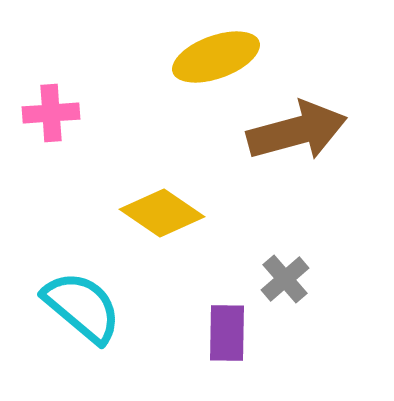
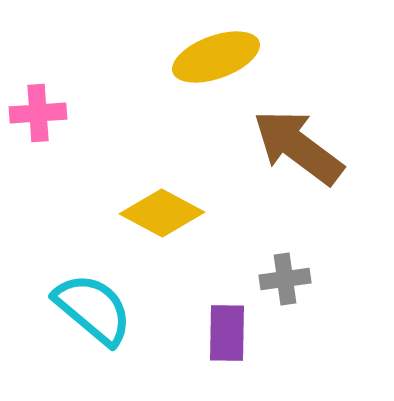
pink cross: moved 13 px left
brown arrow: moved 1 px right, 16 px down; rotated 128 degrees counterclockwise
yellow diamond: rotated 6 degrees counterclockwise
gray cross: rotated 33 degrees clockwise
cyan semicircle: moved 11 px right, 2 px down
